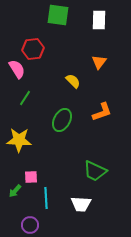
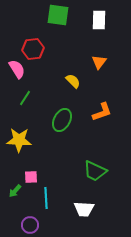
white trapezoid: moved 3 px right, 5 px down
